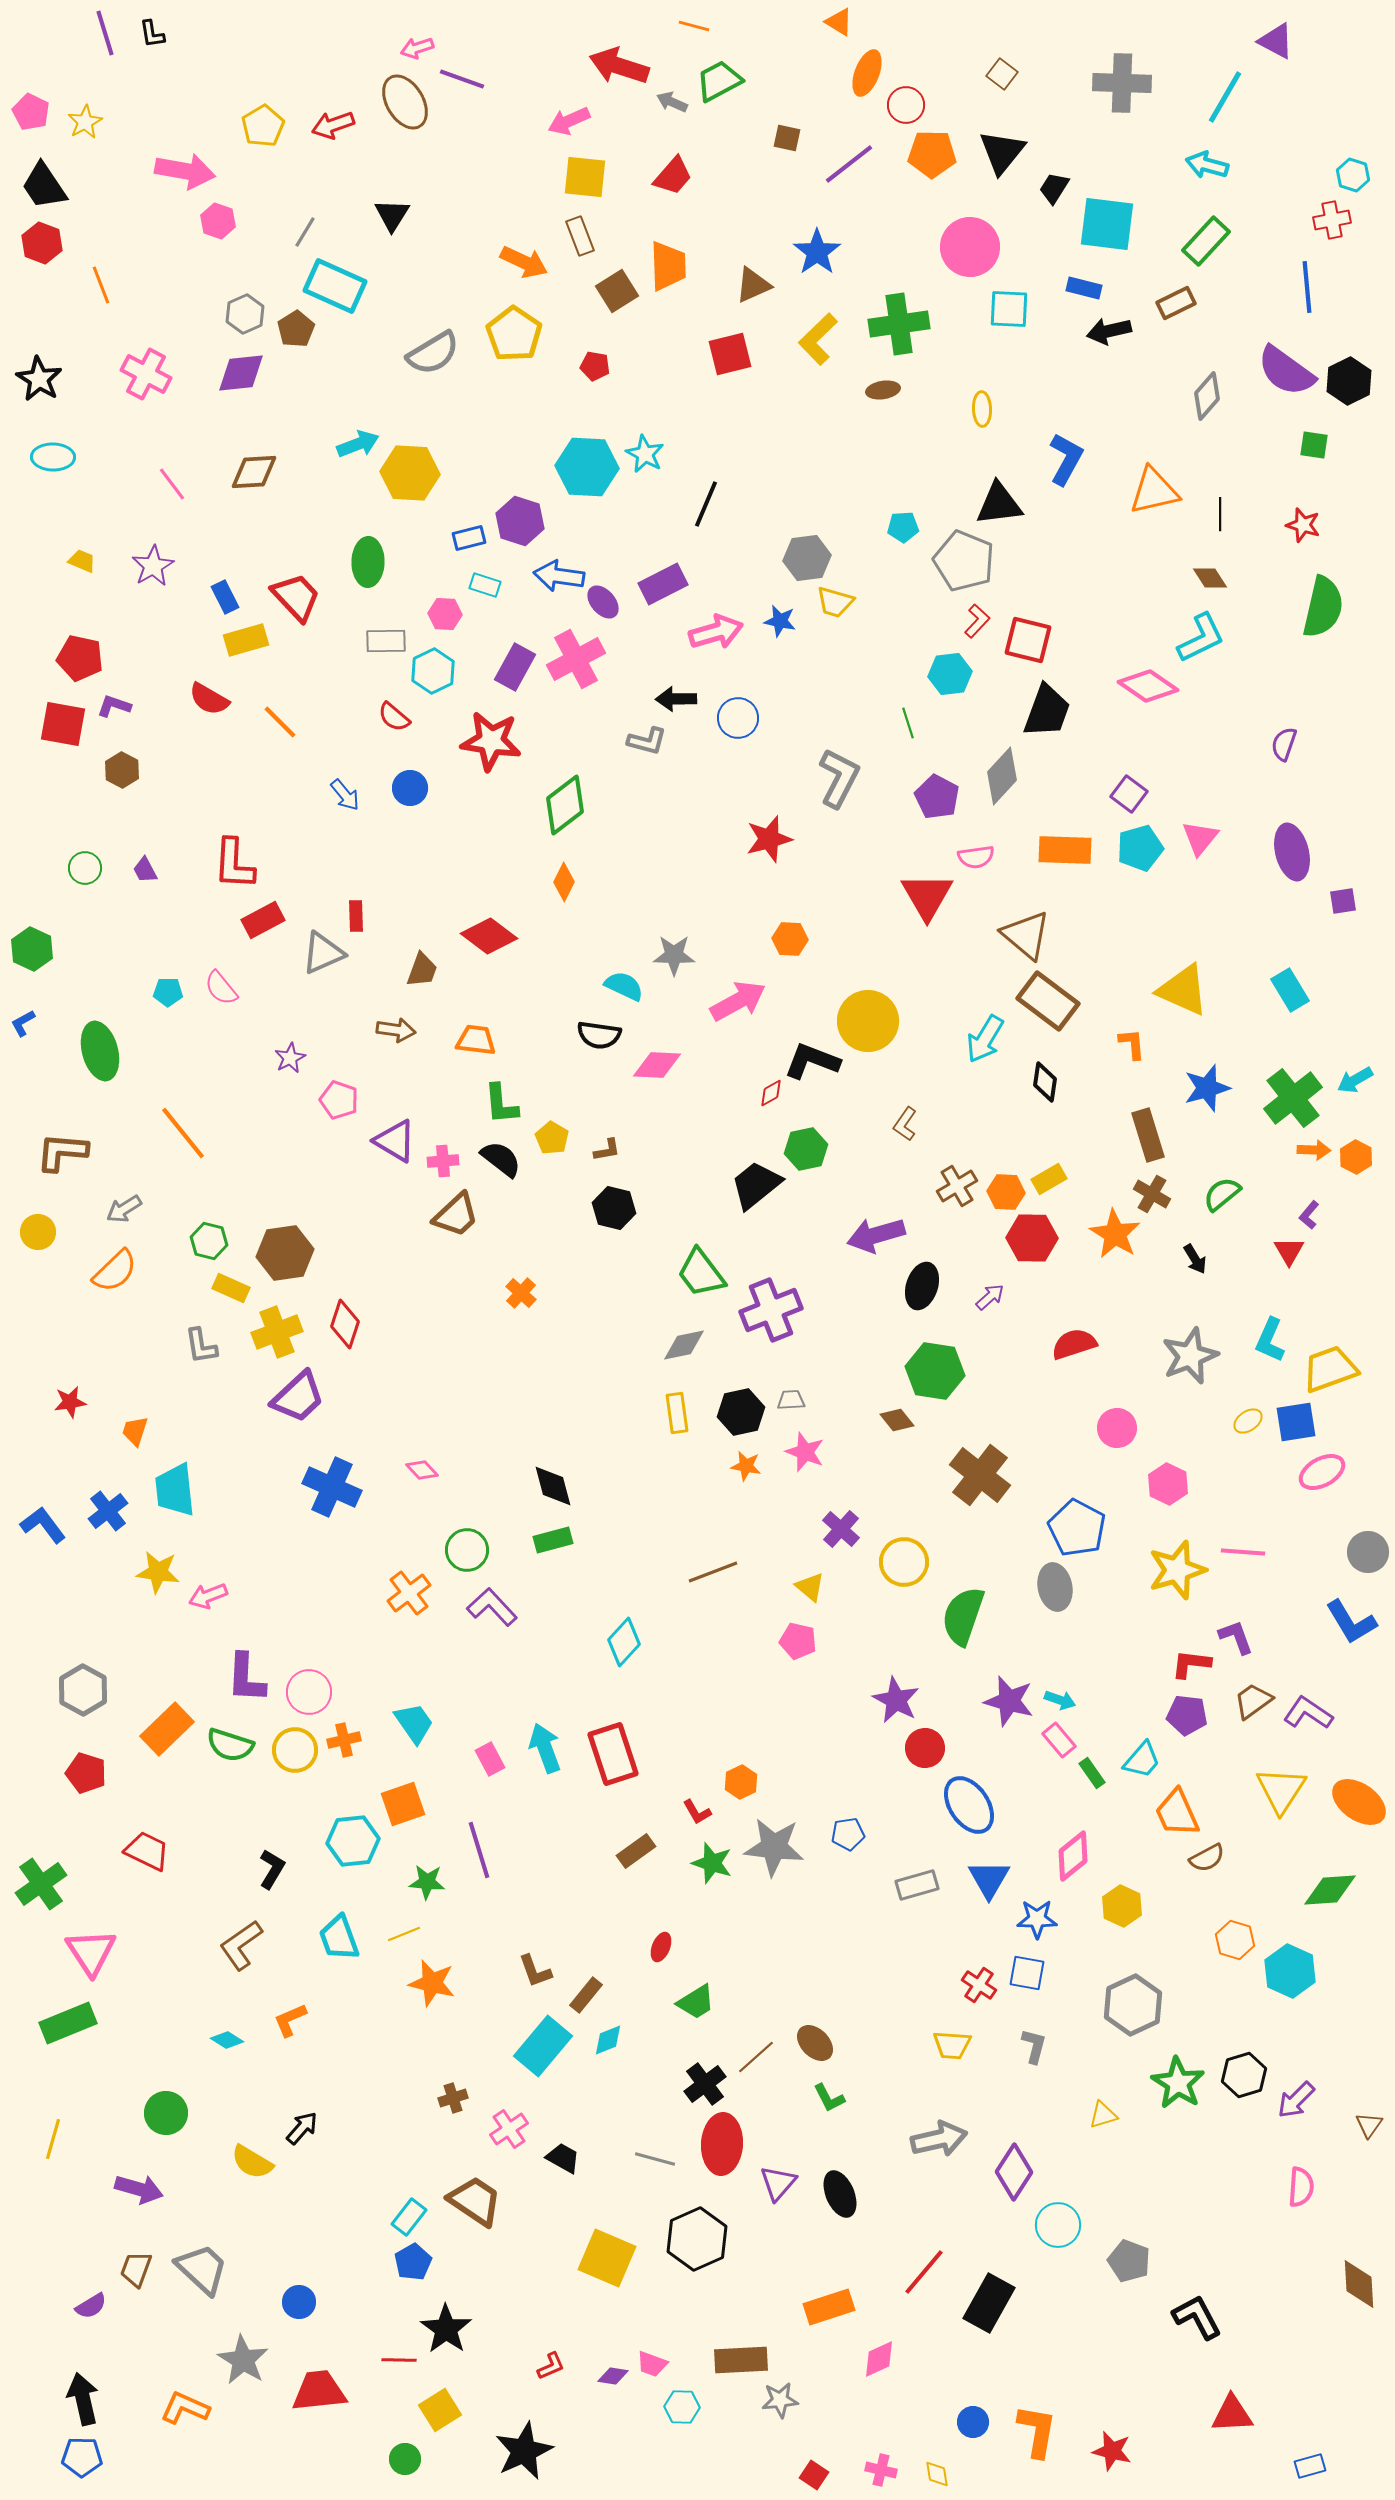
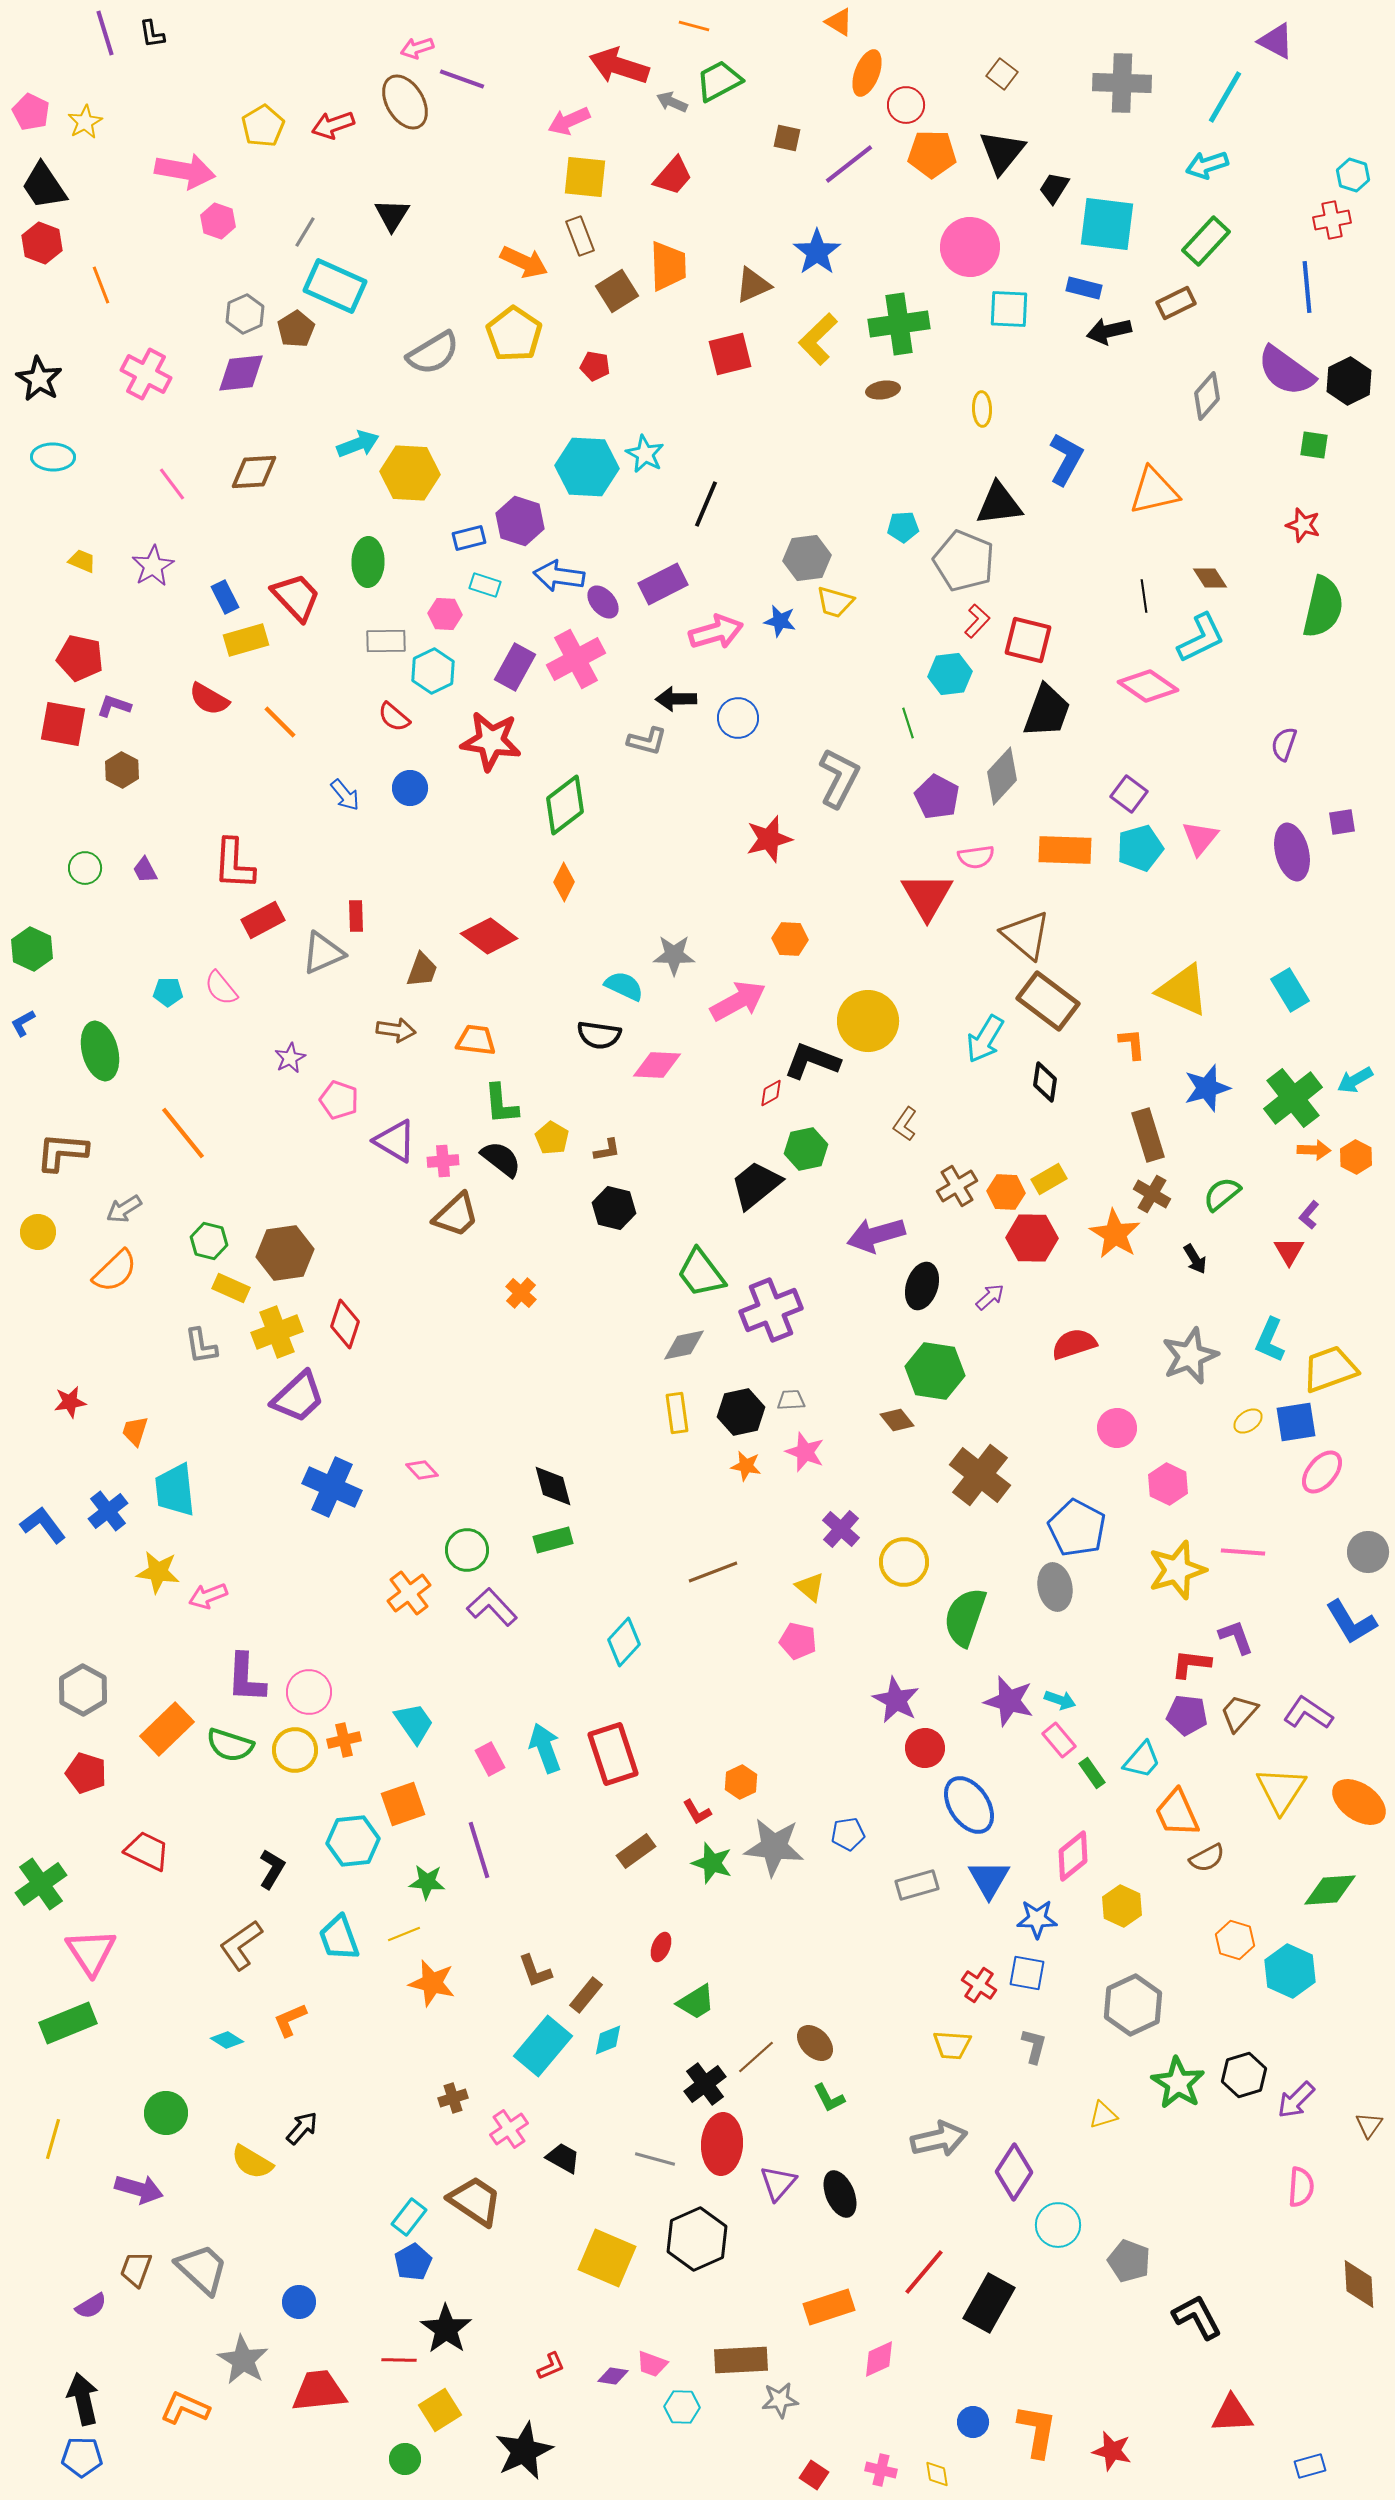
cyan arrow at (1207, 165): rotated 33 degrees counterclockwise
black line at (1220, 514): moved 76 px left, 82 px down; rotated 8 degrees counterclockwise
purple square at (1343, 901): moved 1 px left, 79 px up
pink ellipse at (1322, 1472): rotated 21 degrees counterclockwise
green semicircle at (963, 1616): moved 2 px right, 1 px down
brown trapezoid at (1253, 1701): moved 14 px left, 12 px down; rotated 12 degrees counterclockwise
